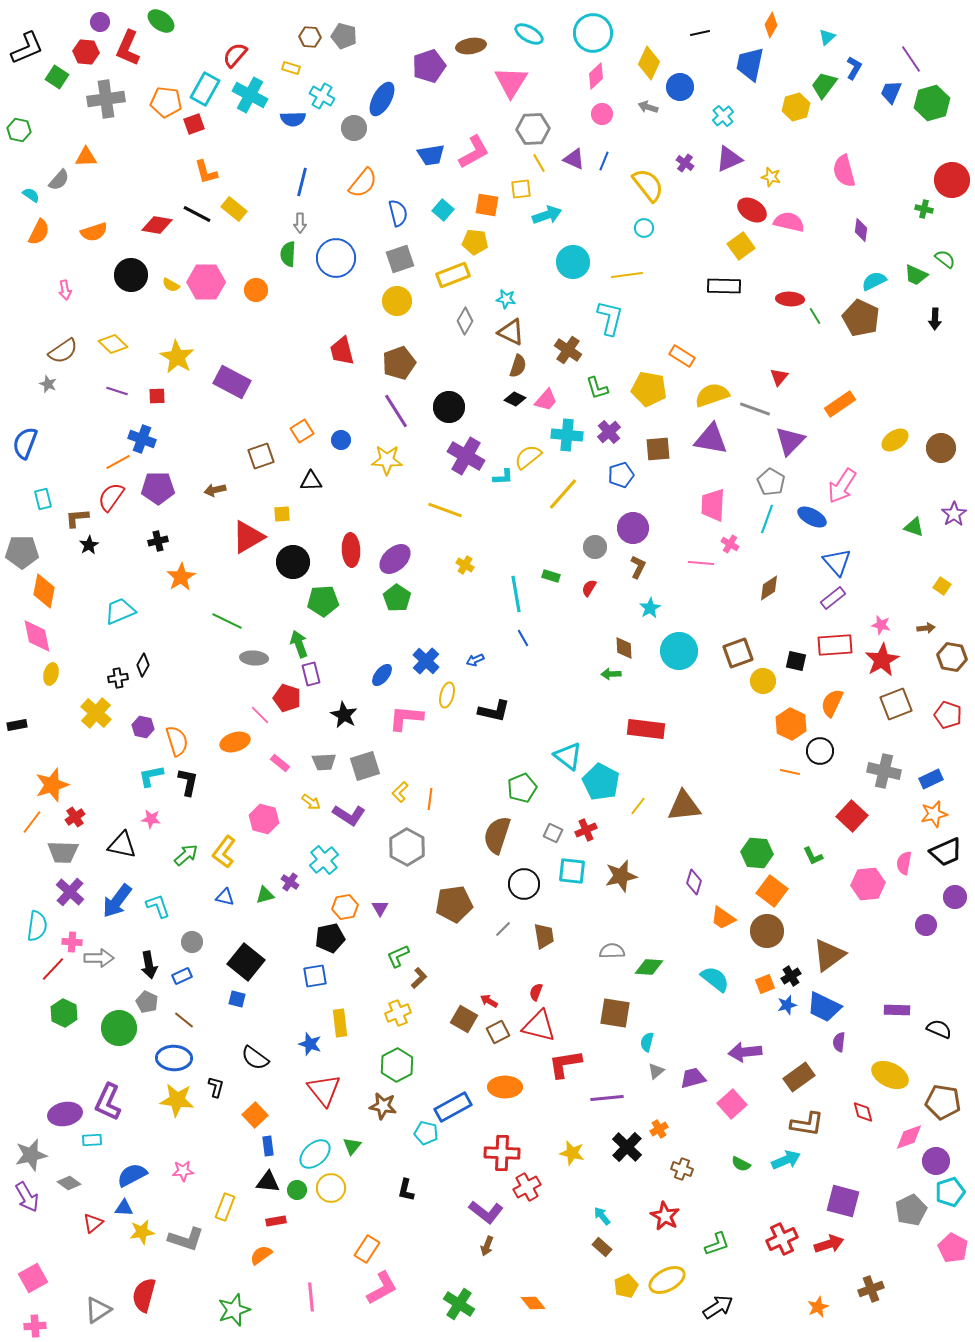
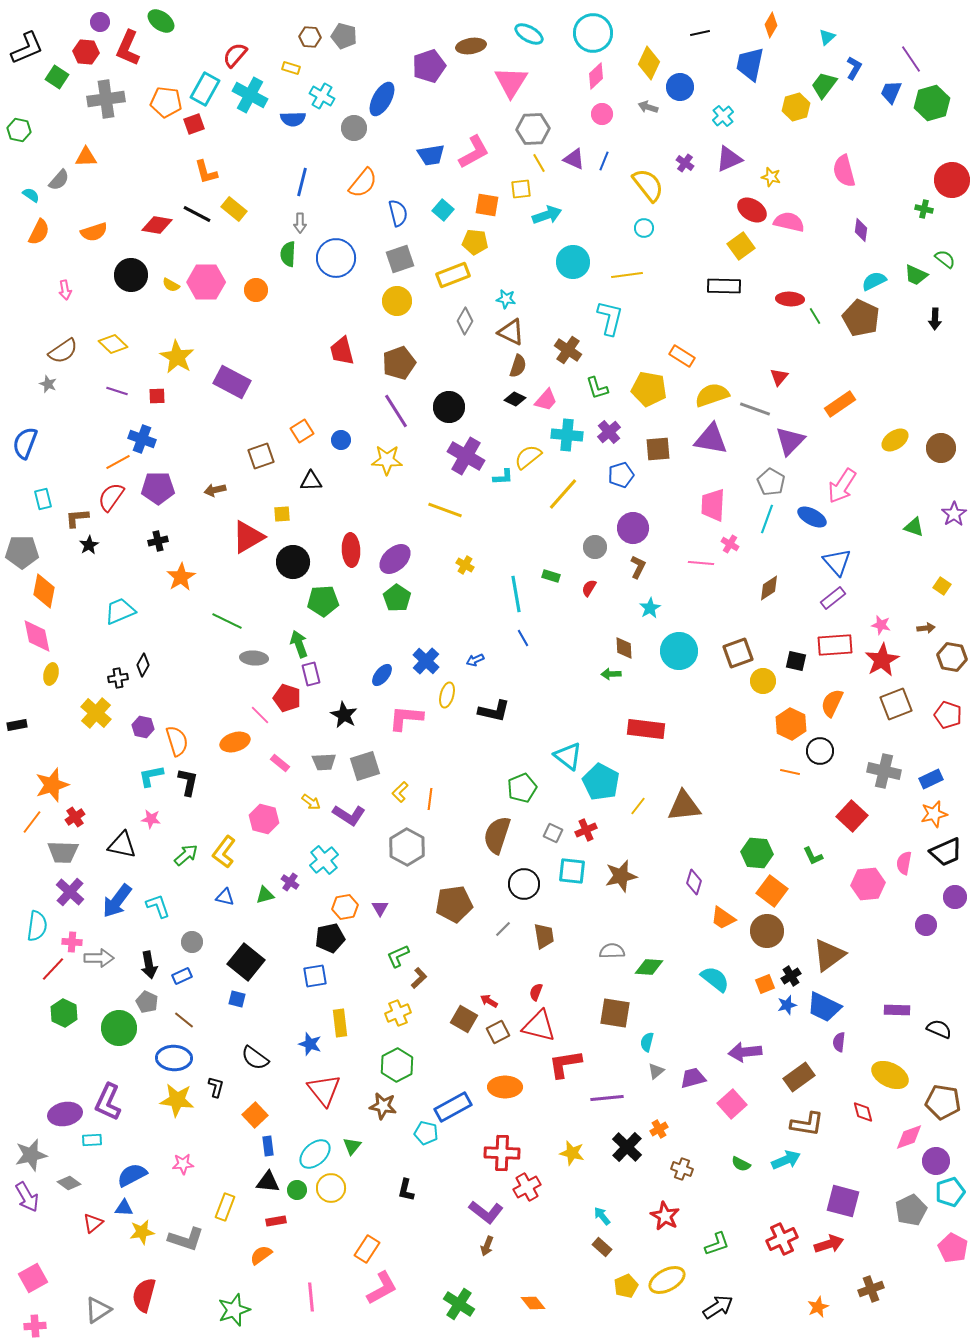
pink star at (183, 1171): moved 7 px up
